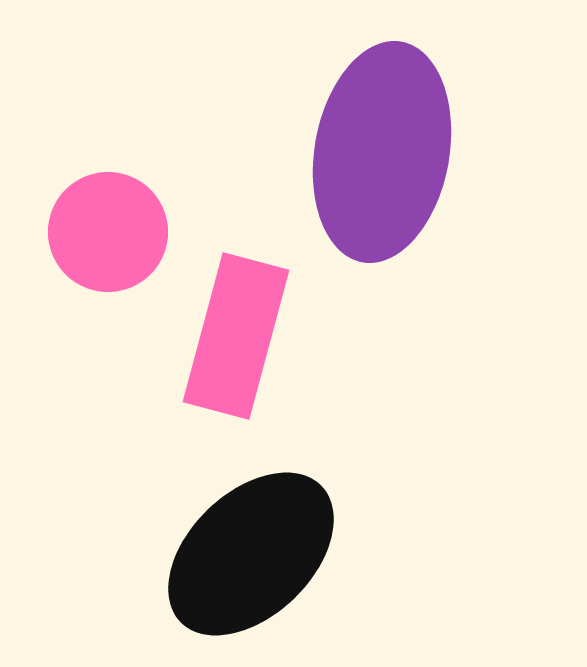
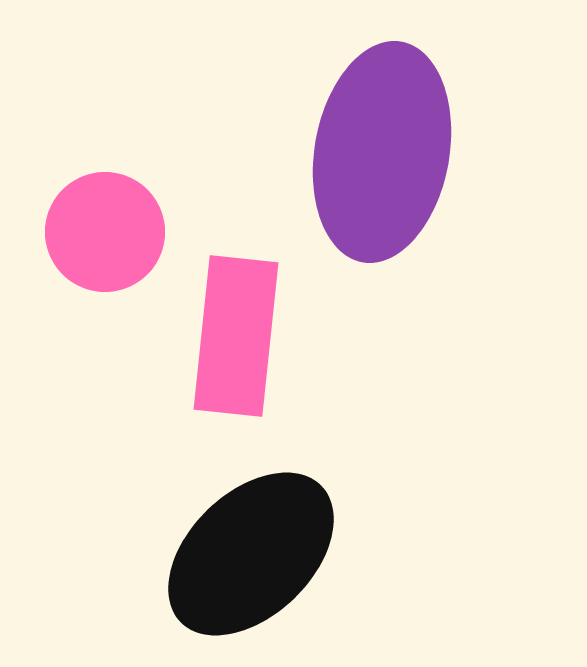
pink circle: moved 3 px left
pink rectangle: rotated 9 degrees counterclockwise
